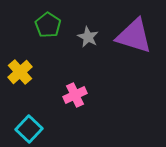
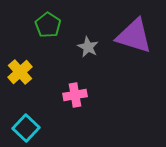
gray star: moved 10 px down
pink cross: rotated 15 degrees clockwise
cyan square: moved 3 px left, 1 px up
